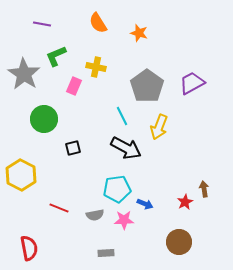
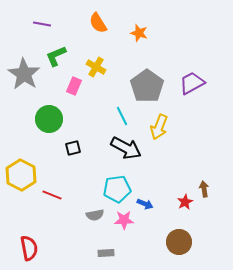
yellow cross: rotated 18 degrees clockwise
green circle: moved 5 px right
red line: moved 7 px left, 13 px up
